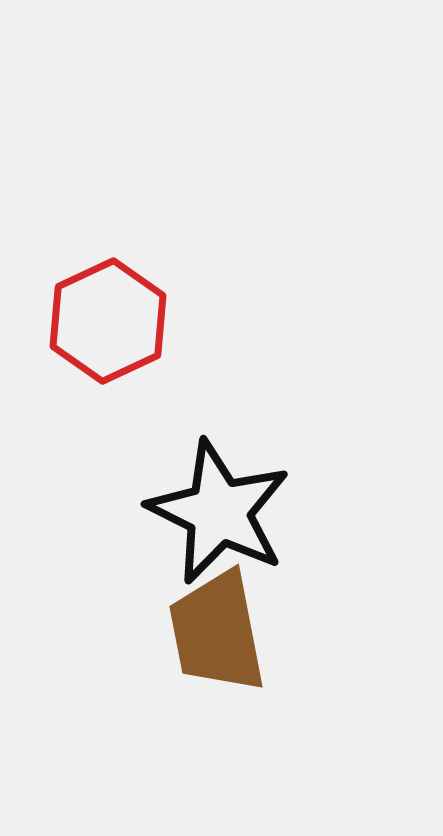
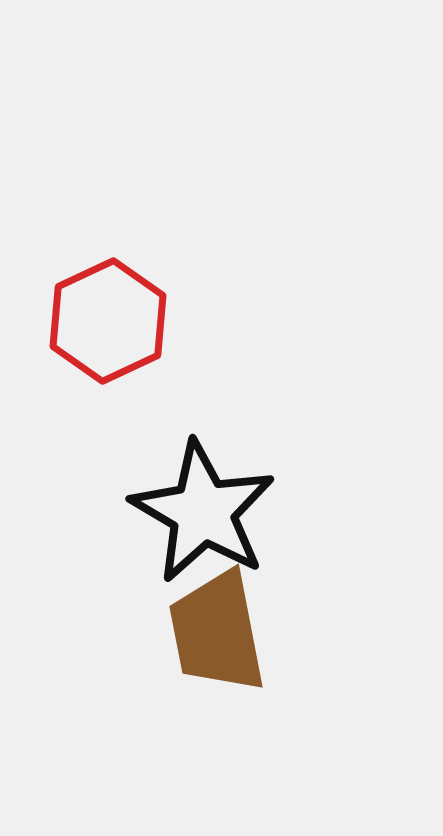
black star: moved 16 px left; rotated 4 degrees clockwise
